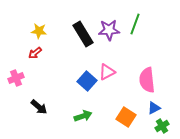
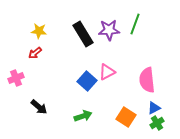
green cross: moved 5 px left, 3 px up
